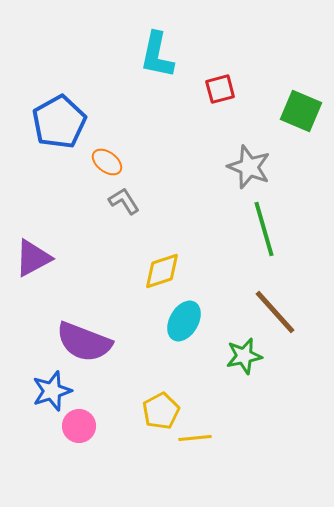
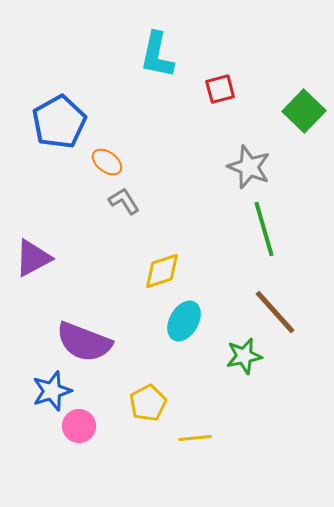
green square: moved 3 px right; rotated 21 degrees clockwise
yellow pentagon: moved 13 px left, 8 px up
